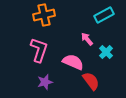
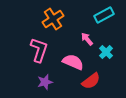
orange cross: moved 9 px right, 4 px down; rotated 20 degrees counterclockwise
red semicircle: rotated 90 degrees clockwise
